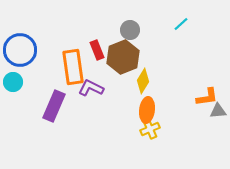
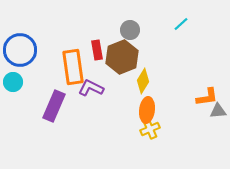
red rectangle: rotated 12 degrees clockwise
brown hexagon: moved 1 px left
